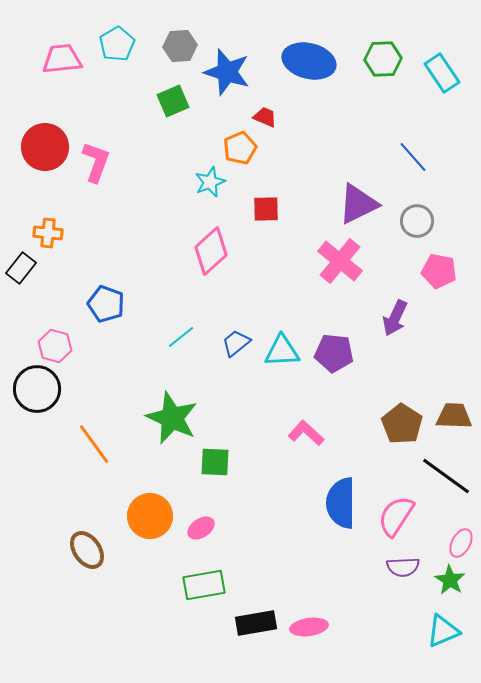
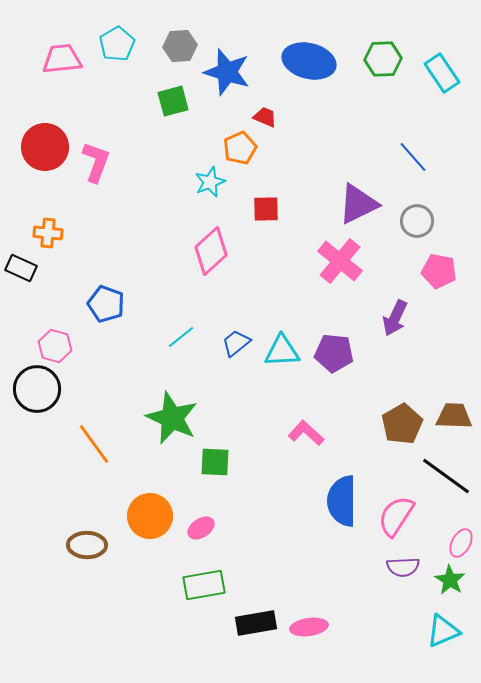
green square at (173, 101): rotated 8 degrees clockwise
black rectangle at (21, 268): rotated 76 degrees clockwise
brown pentagon at (402, 424): rotated 9 degrees clockwise
blue semicircle at (341, 503): moved 1 px right, 2 px up
brown ellipse at (87, 550): moved 5 px up; rotated 54 degrees counterclockwise
